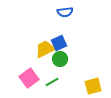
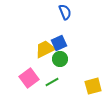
blue semicircle: rotated 105 degrees counterclockwise
